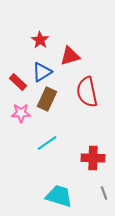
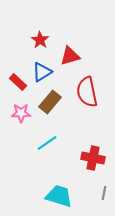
brown rectangle: moved 3 px right, 3 px down; rotated 15 degrees clockwise
red cross: rotated 10 degrees clockwise
gray line: rotated 32 degrees clockwise
